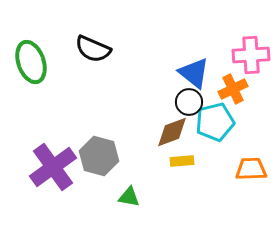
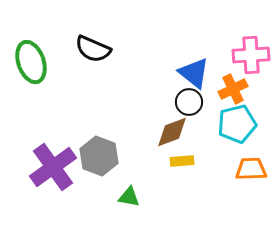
cyan pentagon: moved 22 px right, 2 px down
gray hexagon: rotated 6 degrees clockwise
